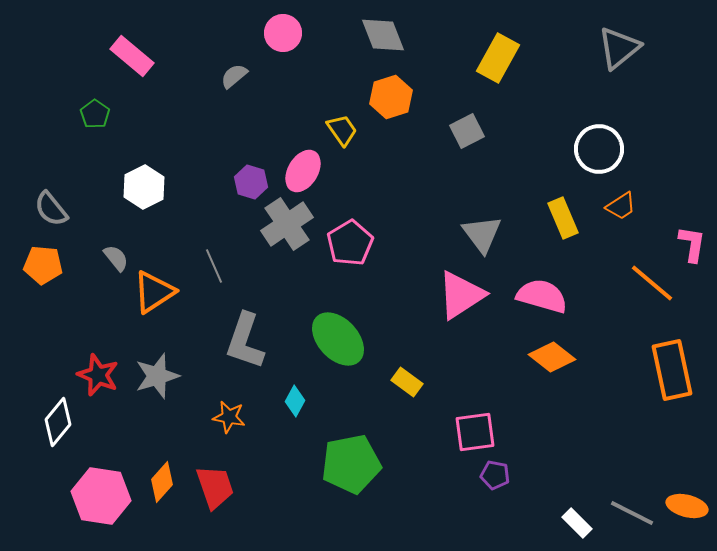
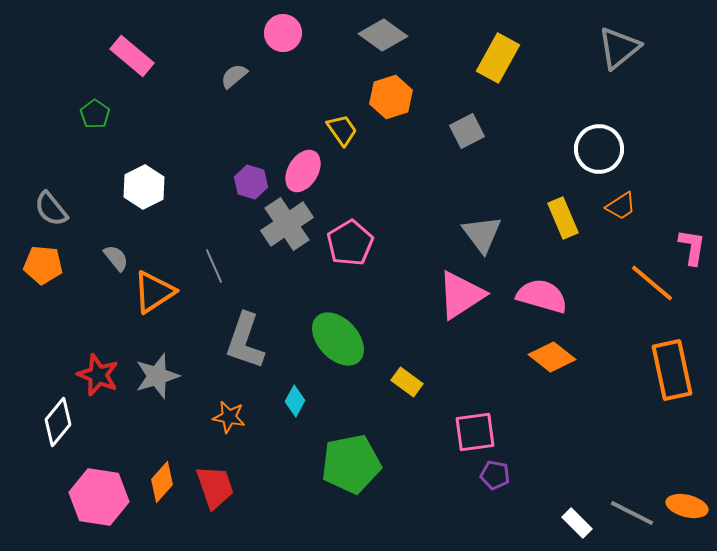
gray diamond at (383, 35): rotated 33 degrees counterclockwise
pink L-shape at (692, 244): moved 3 px down
pink hexagon at (101, 496): moved 2 px left, 1 px down
